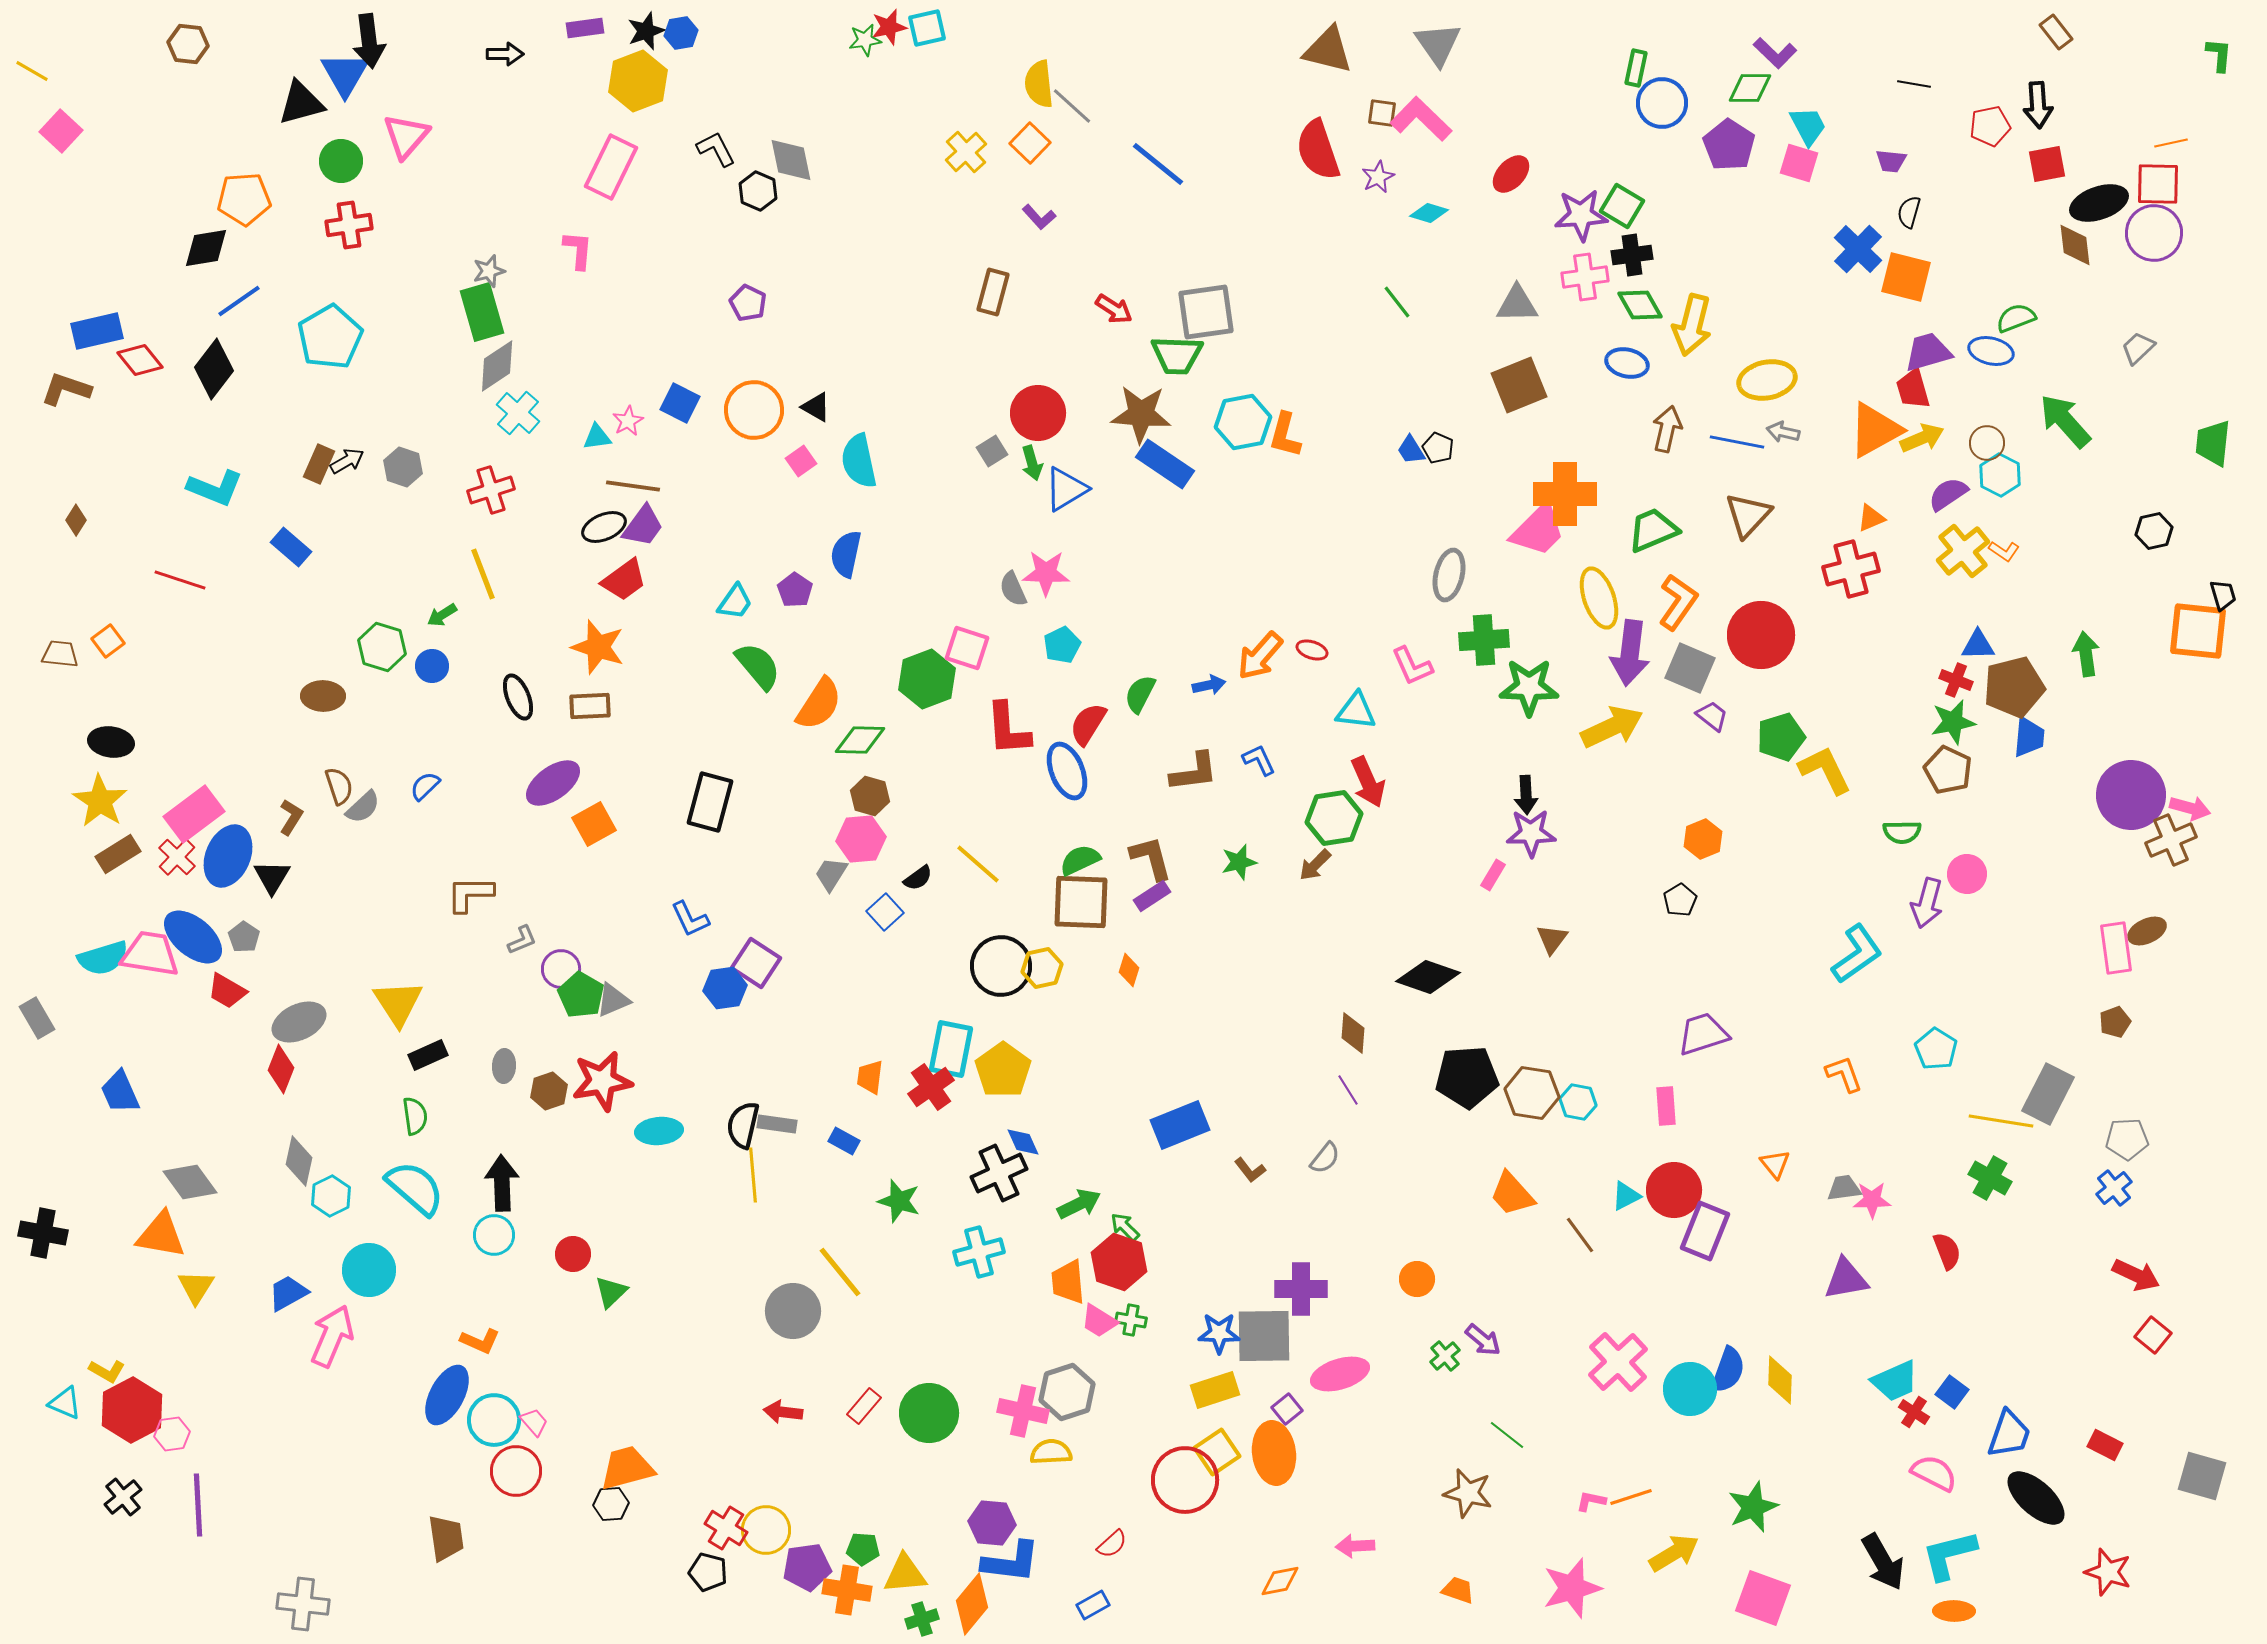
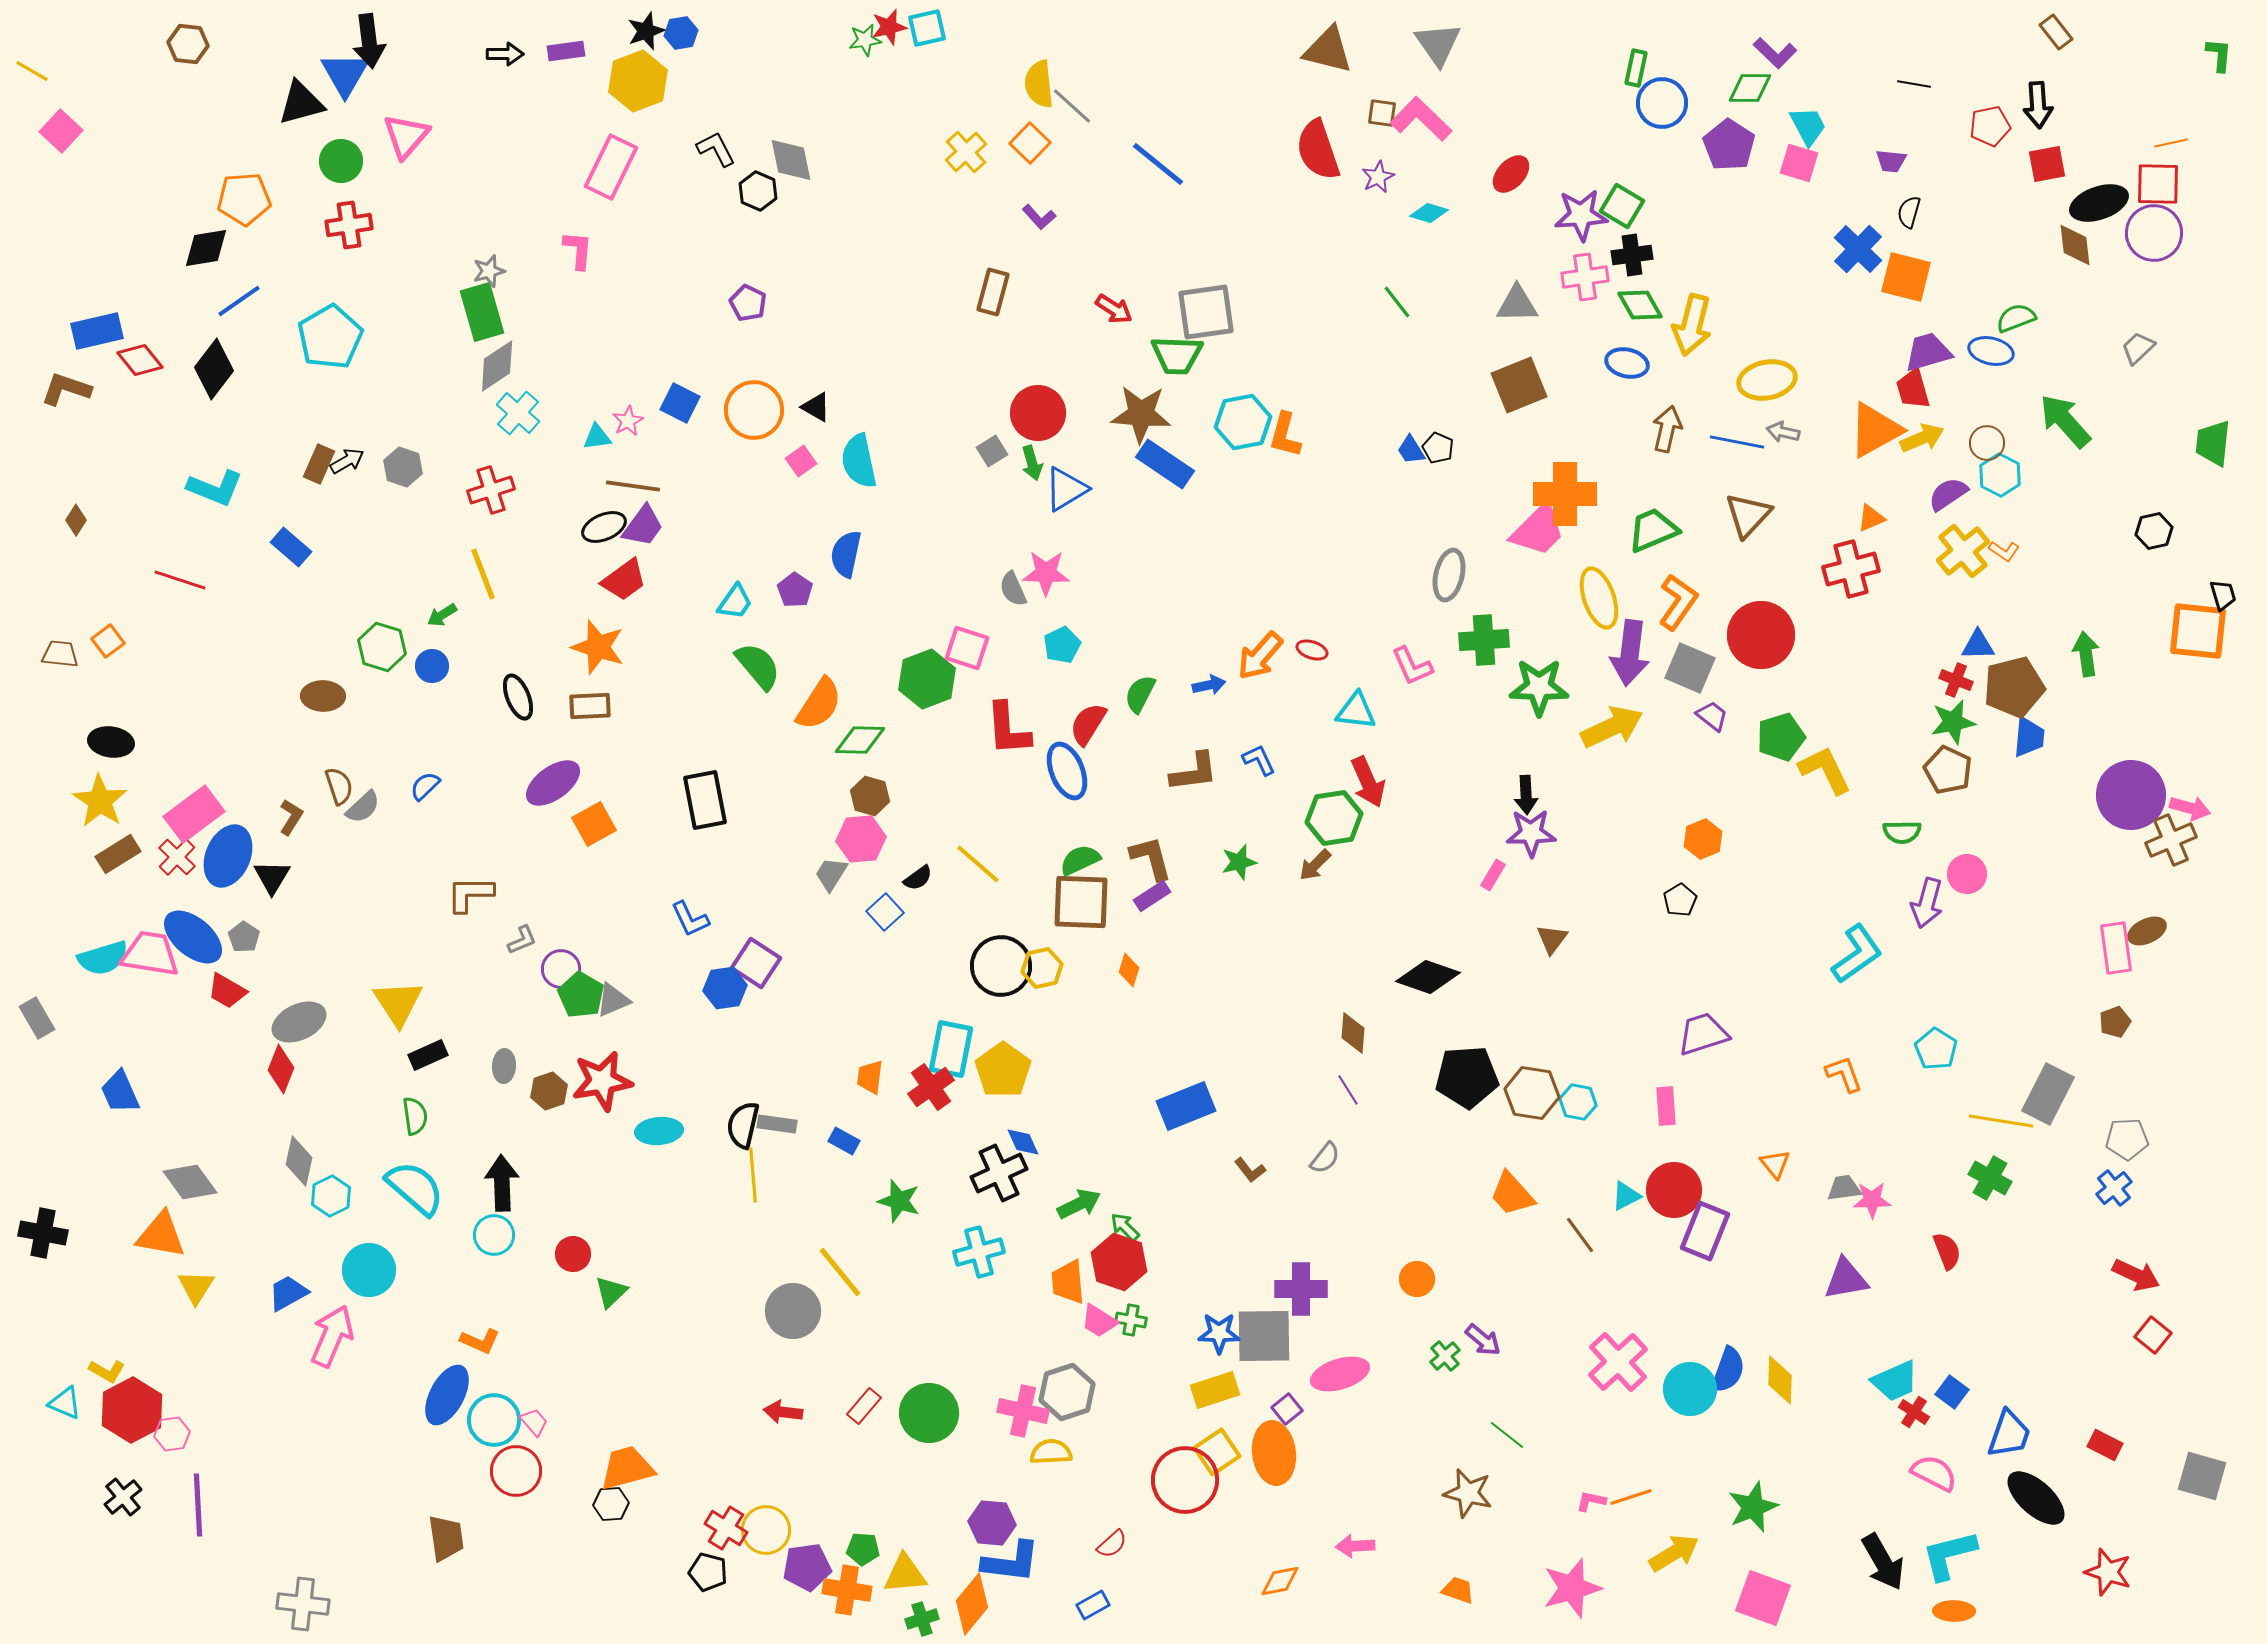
purple rectangle at (585, 28): moved 19 px left, 23 px down
green star at (1529, 687): moved 10 px right
black rectangle at (710, 802): moved 5 px left, 2 px up; rotated 26 degrees counterclockwise
blue rectangle at (1180, 1125): moved 6 px right, 19 px up
